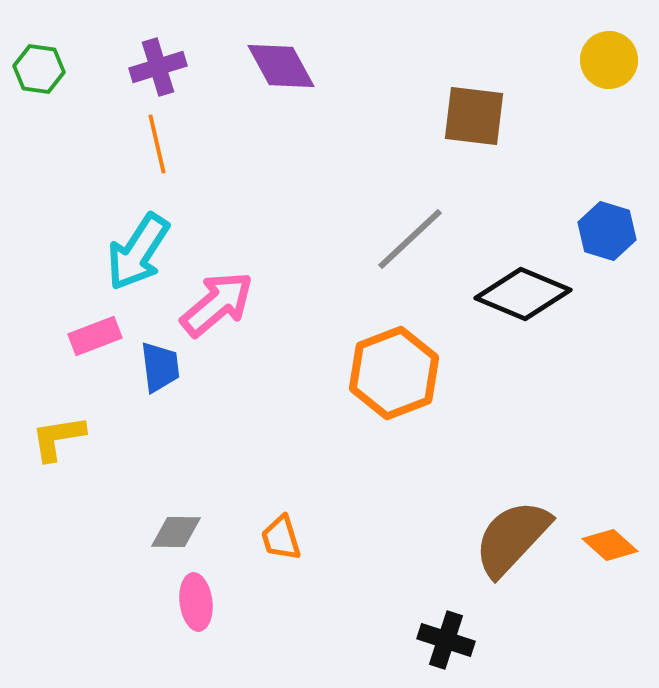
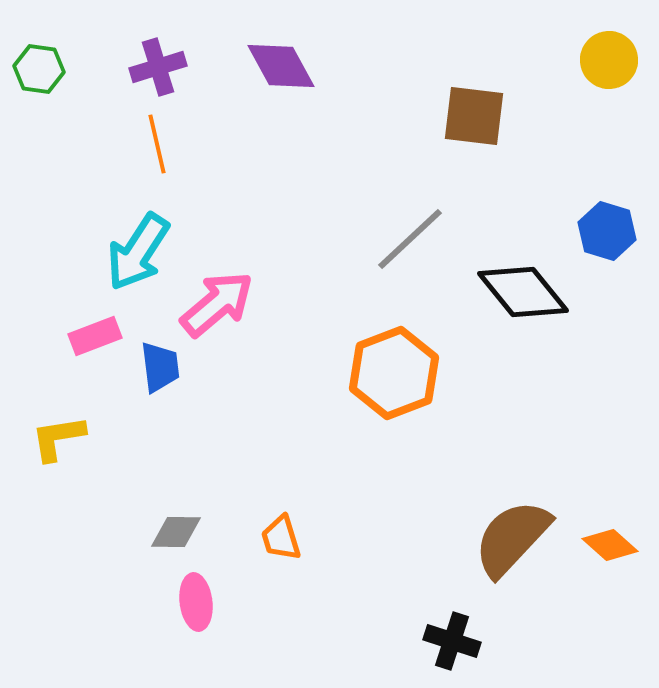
black diamond: moved 2 px up; rotated 28 degrees clockwise
black cross: moved 6 px right, 1 px down
